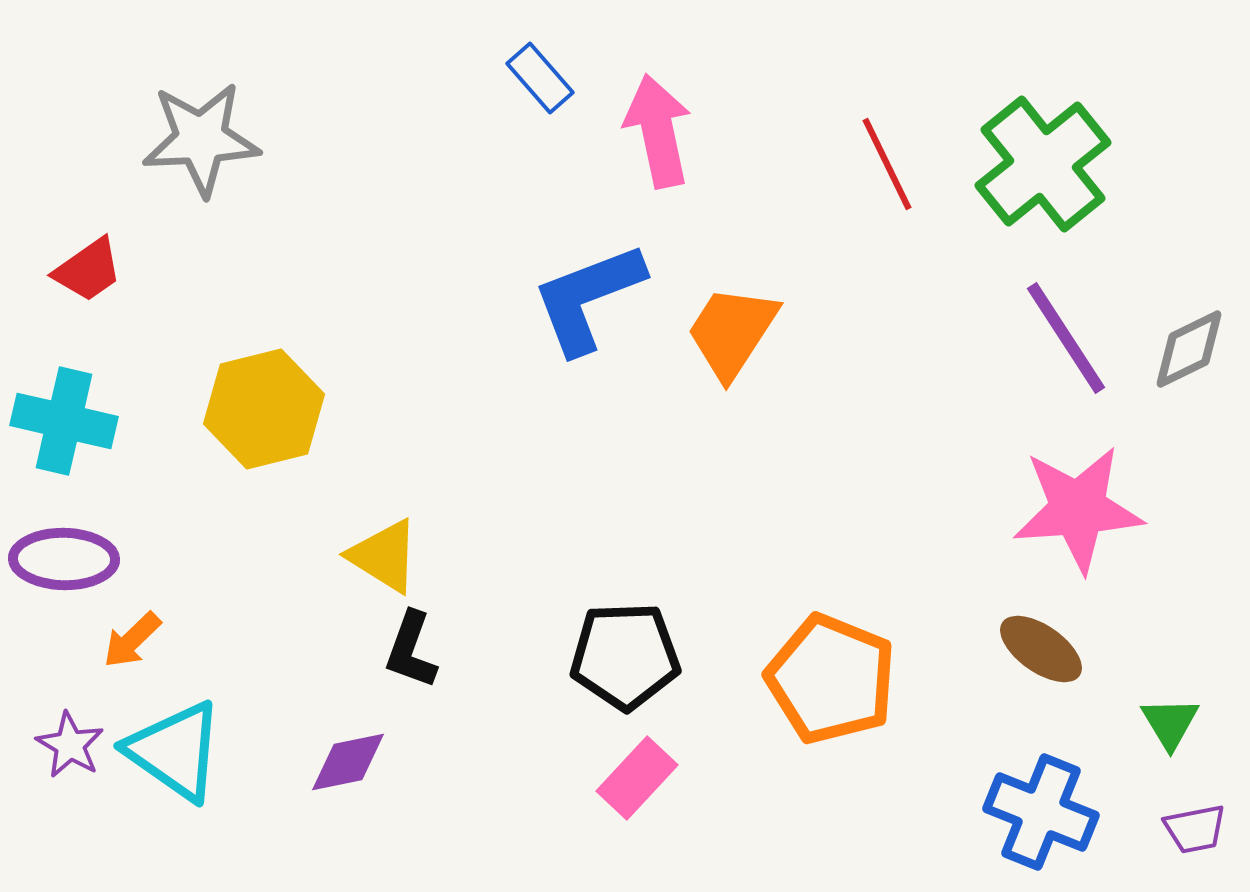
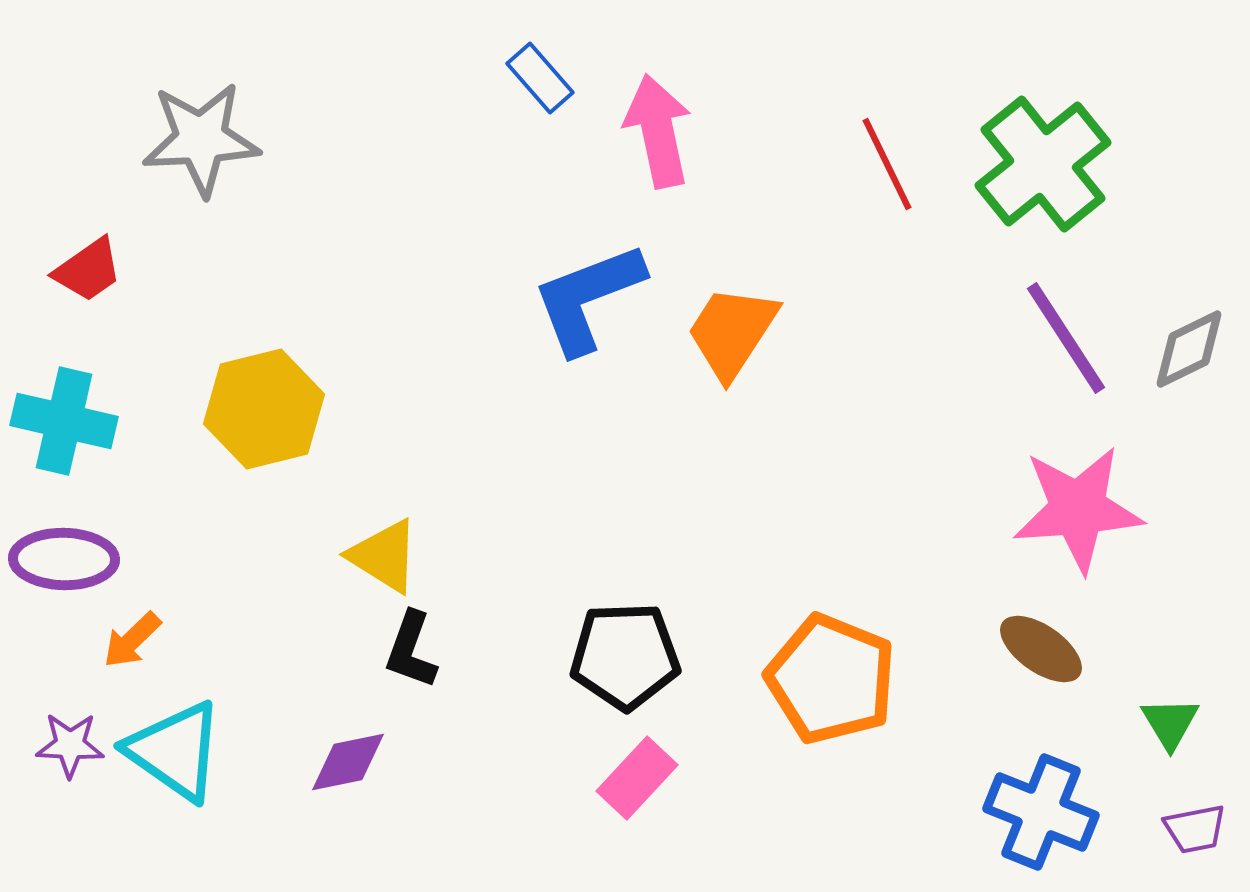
purple star: rotated 28 degrees counterclockwise
